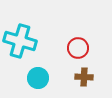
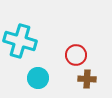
red circle: moved 2 px left, 7 px down
brown cross: moved 3 px right, 2 px down
